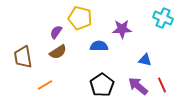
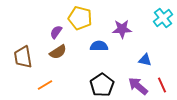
cyan cross: rotated 30 degrees clockwise
